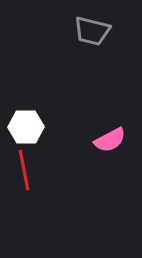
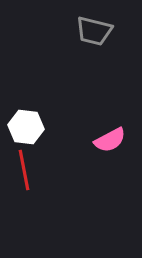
gray trapezoid: moved 2 px right
white hexagon: rotated 8 degrees clockwise
